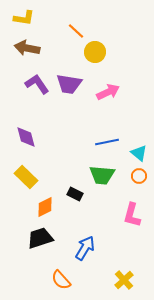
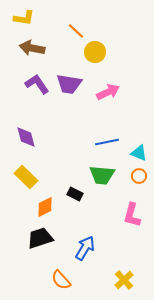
brown arrow: moved 5 px right
cyan triangle: rotated 18 degrees counterclockwise
